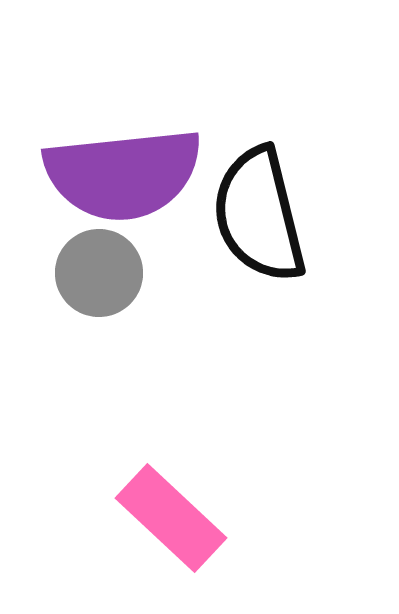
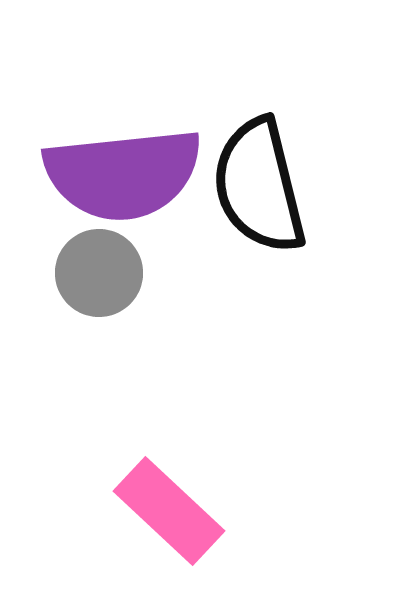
black semicircle: moved 29 px up
pink rectangle: moved 2 px left, 7 px up
